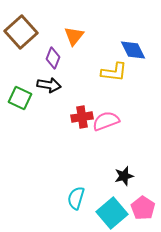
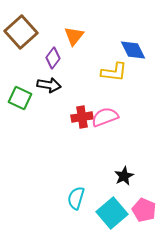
purple diamond: rotated 15 degrees clockwise
pink semicircle: moved 1 px left, 4 px up
black star: rotated 12 degrees counterclockwise
pink pentagon: moved 1 px right, 2 px down; rotated 10 degrees counterclockwise
